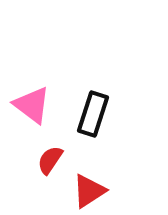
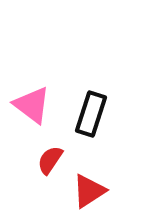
black rectangle: moved 2 px left
